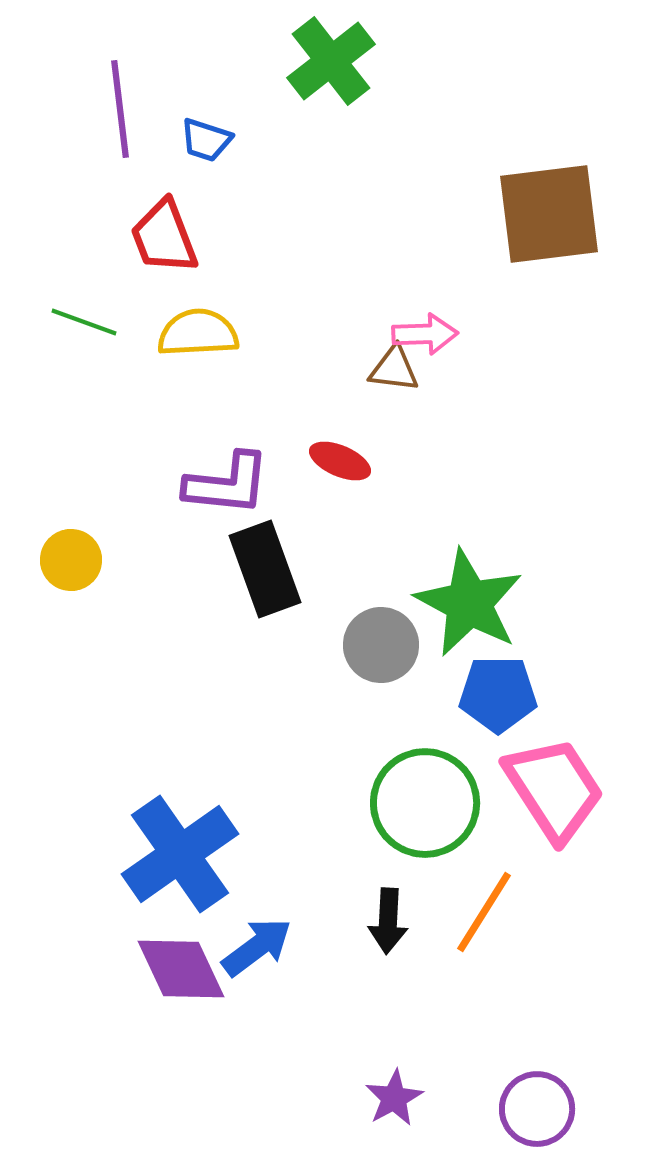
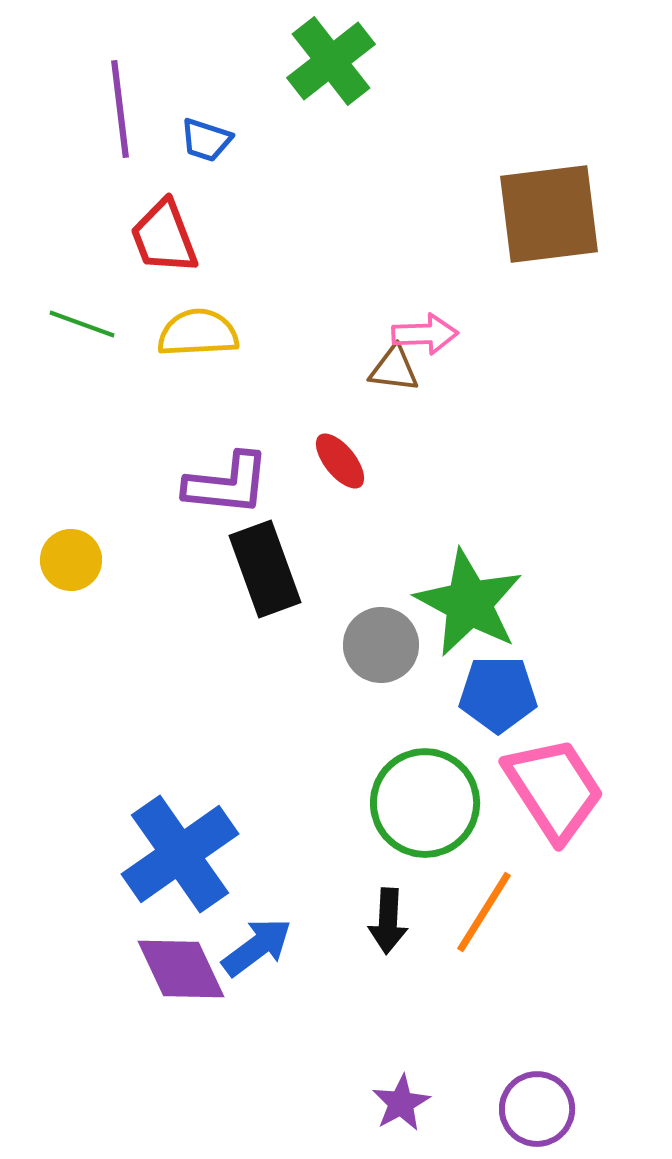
green line: moved 2 px left, 2 px down
red ellipse: rotated 28 degrees clockwise
purple star: moved 7 px right, 5 px down
